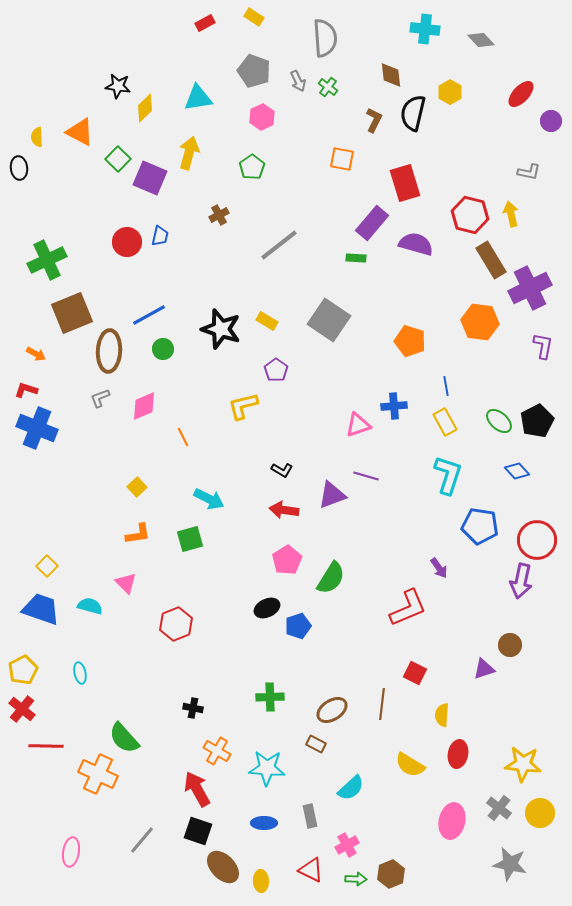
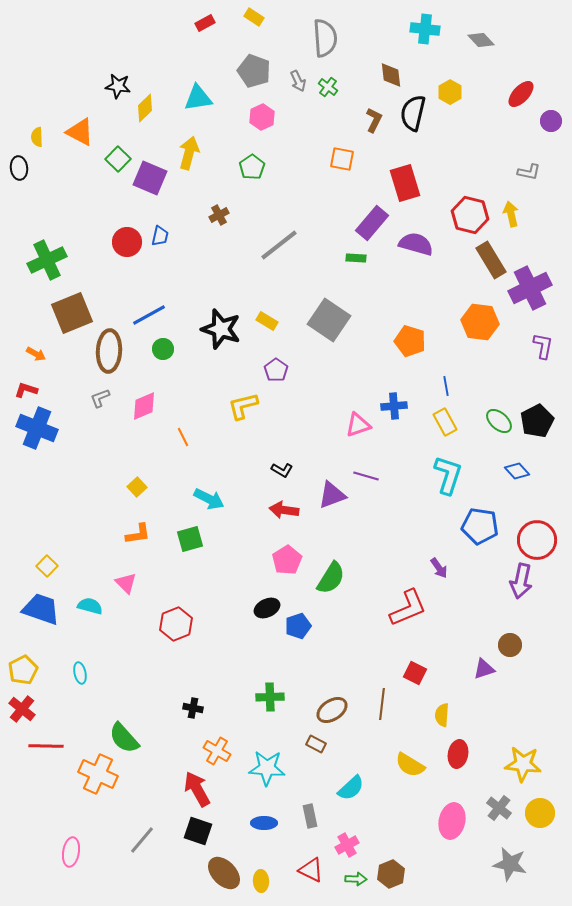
brown ellipse at (223, 867): moved 1 px right, 6 px down
